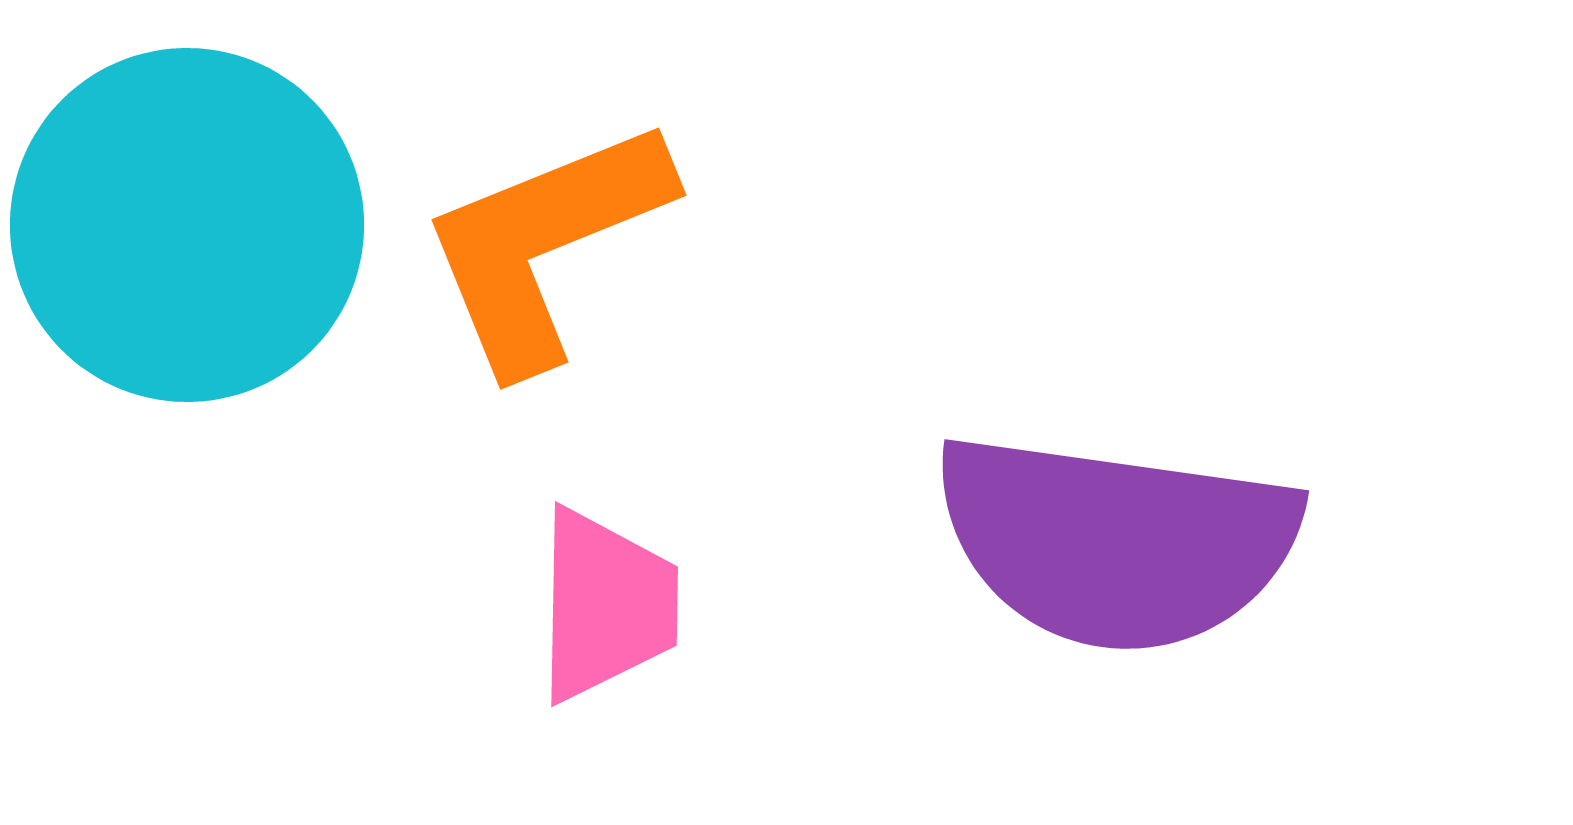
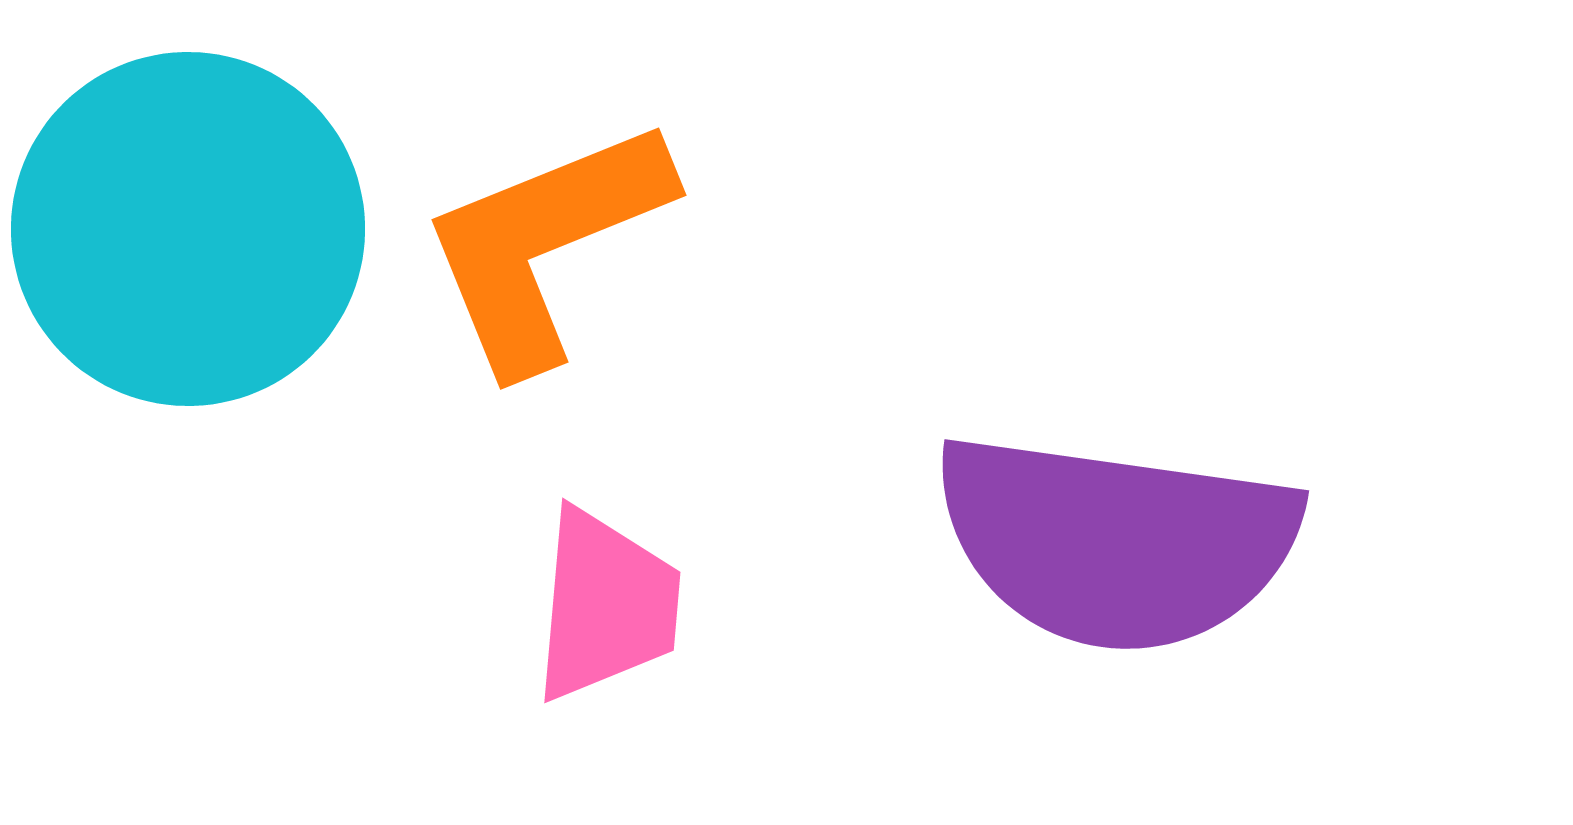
cyan circle: moved 1 px right, 4 px down
pink trapezoid: rotated 4 degrees clockwise
